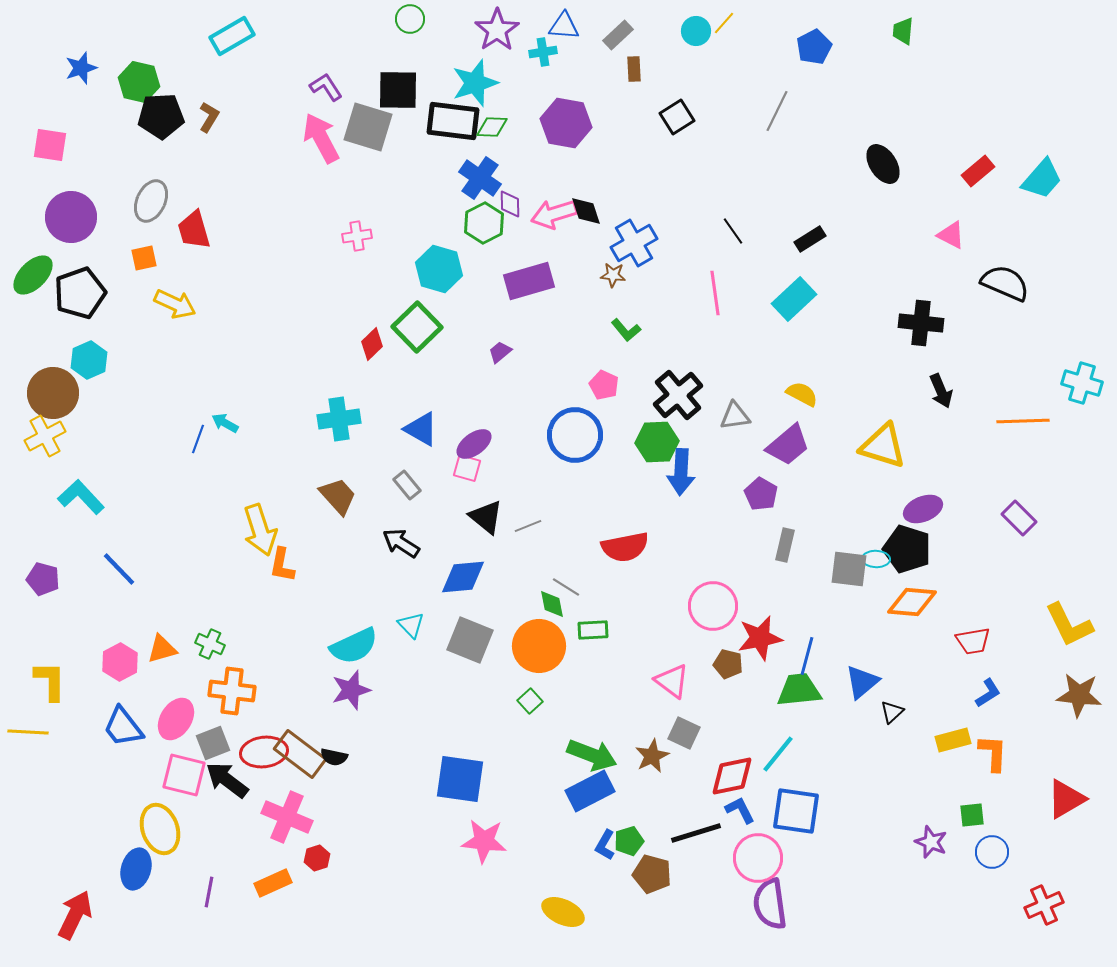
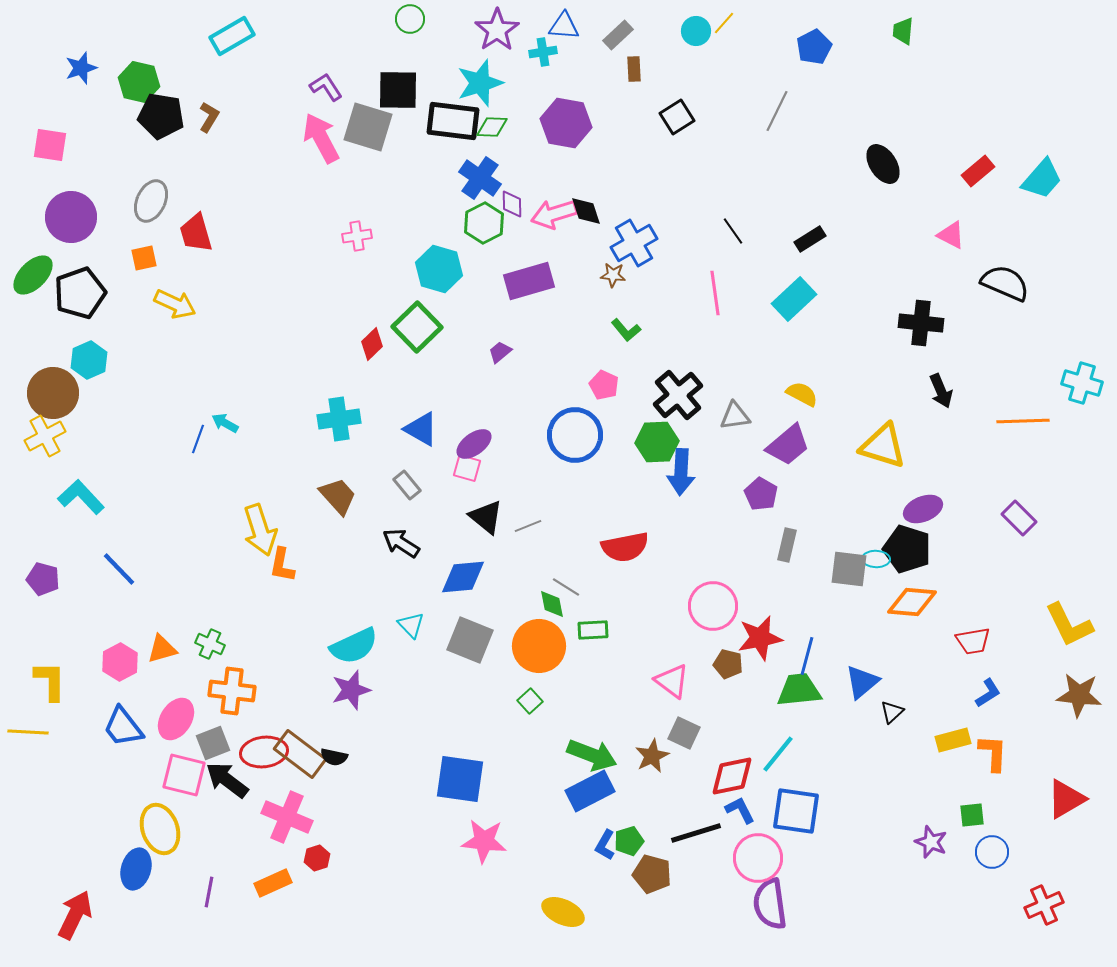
cyan star at (475, 83): moved 5 px right
black pentagon at (161, 116): rotated 12 degrees clockwise
purple diamond at (510, 204): moved 2 px right
red trapezoid at (194, 230): moved 2 px right, 3 px down
gray rectangle at (785, 545): moved 2 px right
